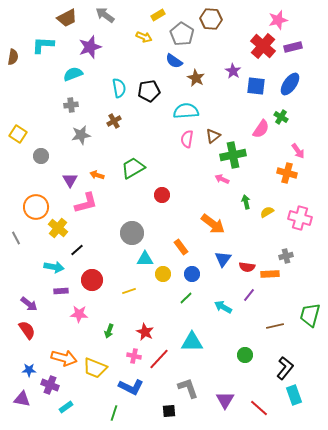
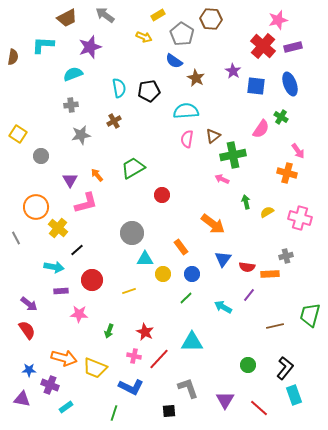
blue ellipse at (290, 84): rotated 55 degrees counterclockwise
orange arrow at (97, 175): rotated 32 degrees clockwise
green circle at (245, 355): moved 3 px right, 10 px down
